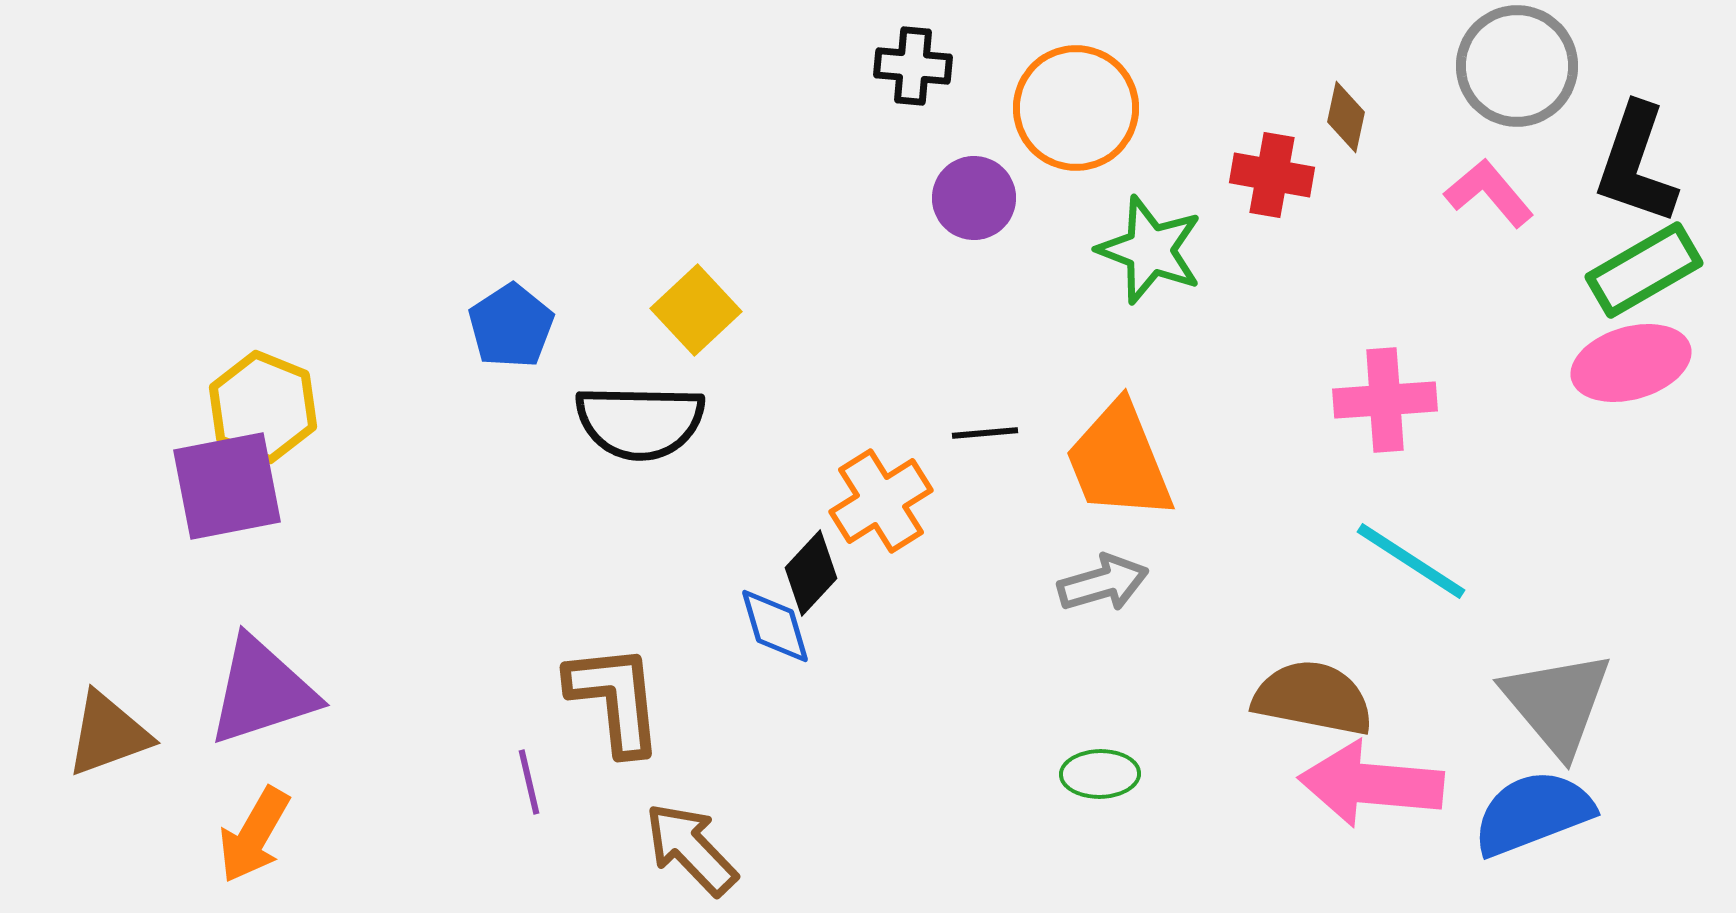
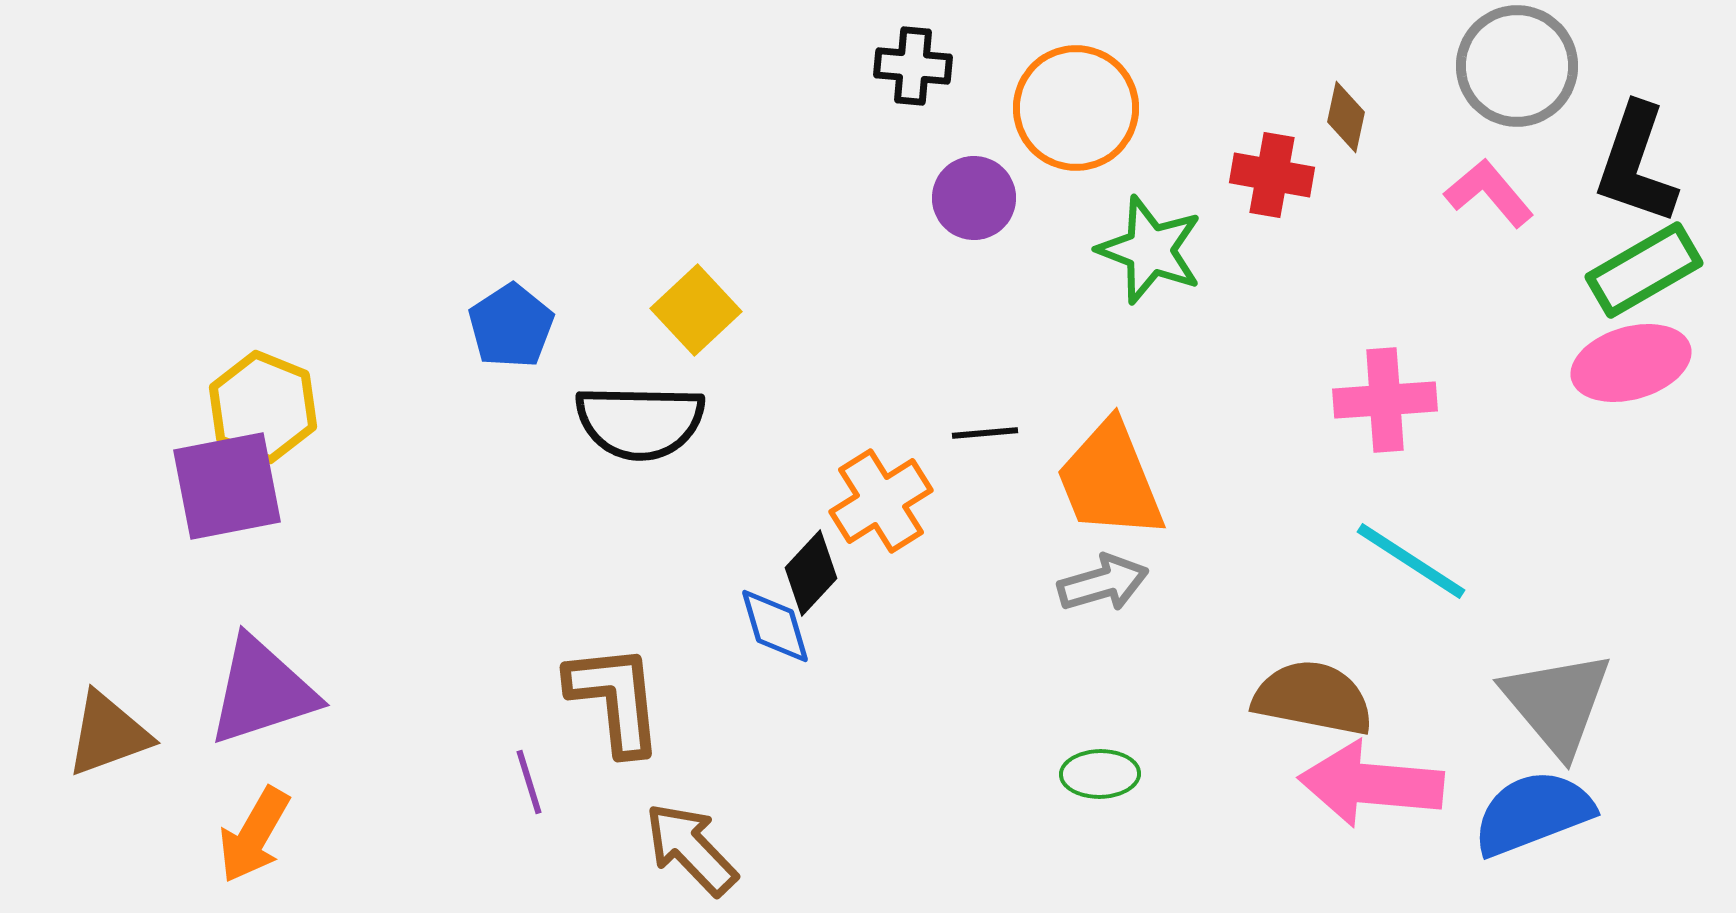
orange trapezoid: moved 9 px left, 19 px down
purple line: rotated 4 degrees counterclockwise
